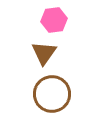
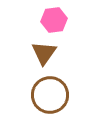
brown circle: moved 2 px left, 1 px down
